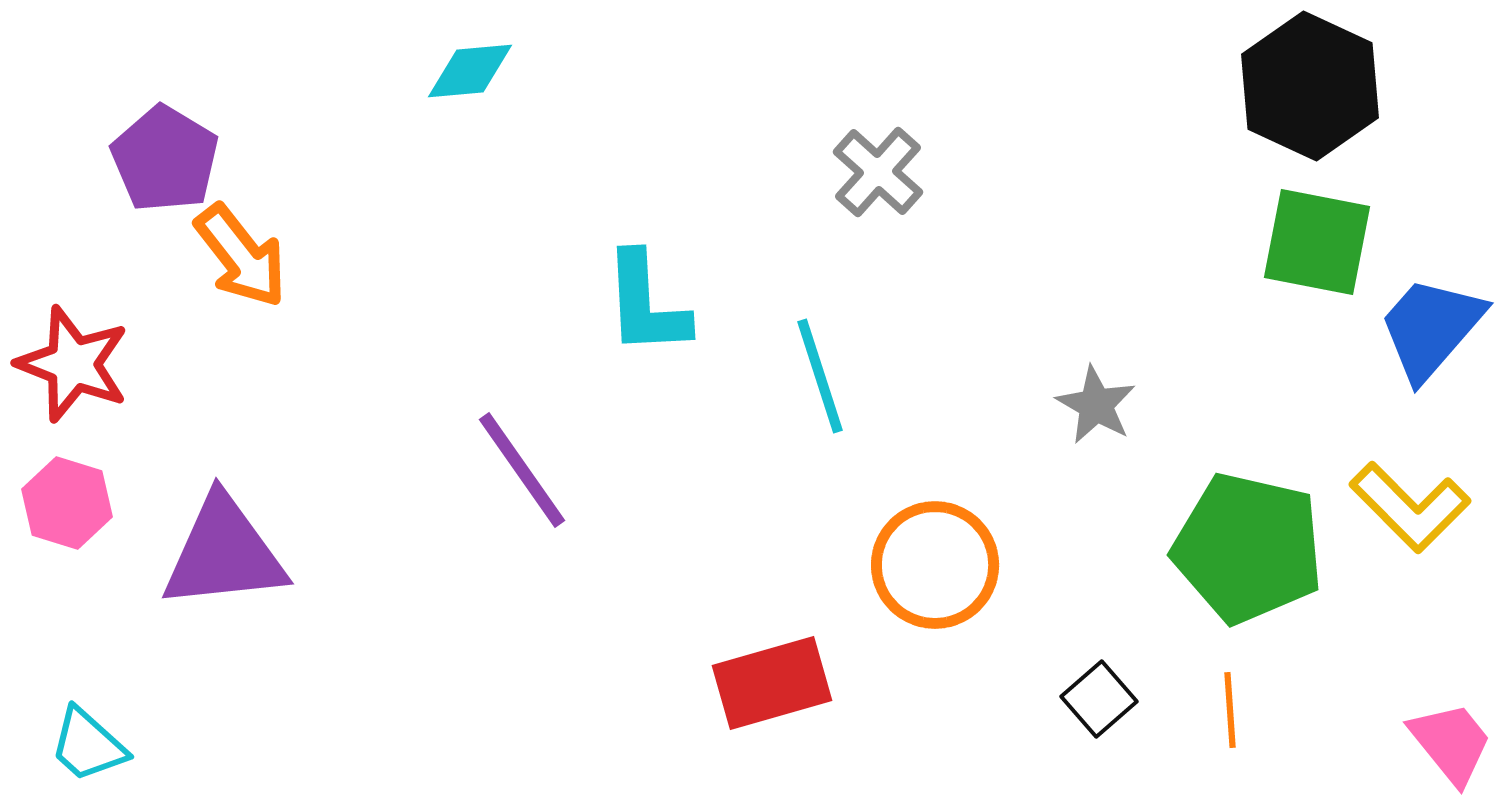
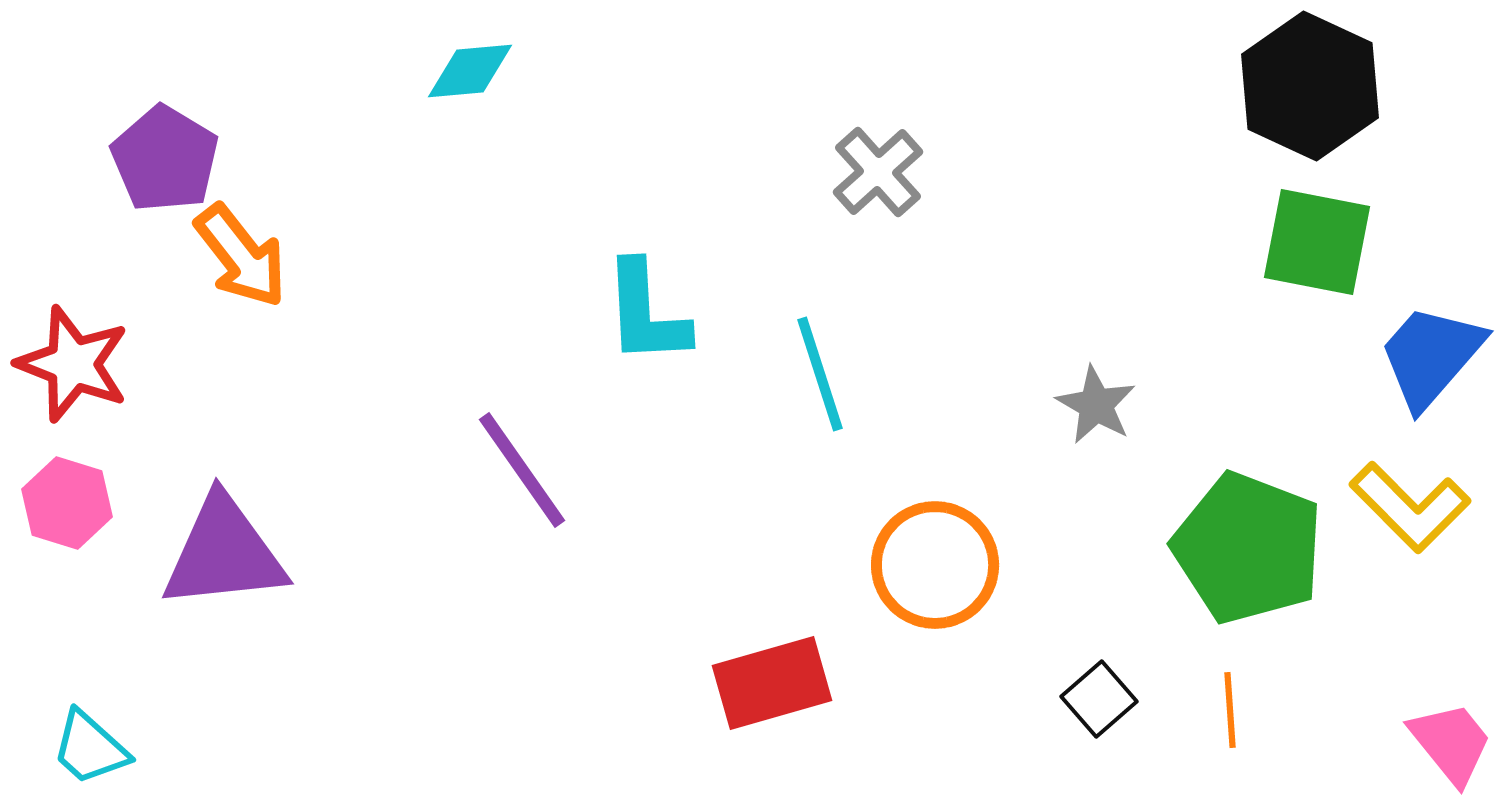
gray cross: rotated 6 degrees clockwise
cyan L-shape: moved 9 px down
blue trapezoid: moved 28 px down
cyan line: moved 2 px up
green pentagon: rotated 8 degrees clockwise
cyan trapezoid: moved 2 px right, 3 px down
